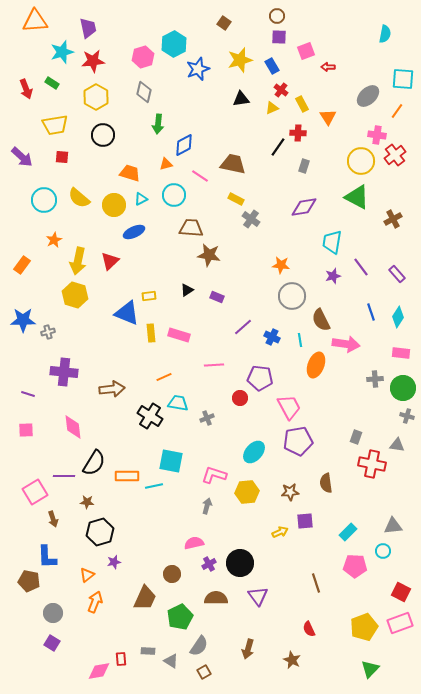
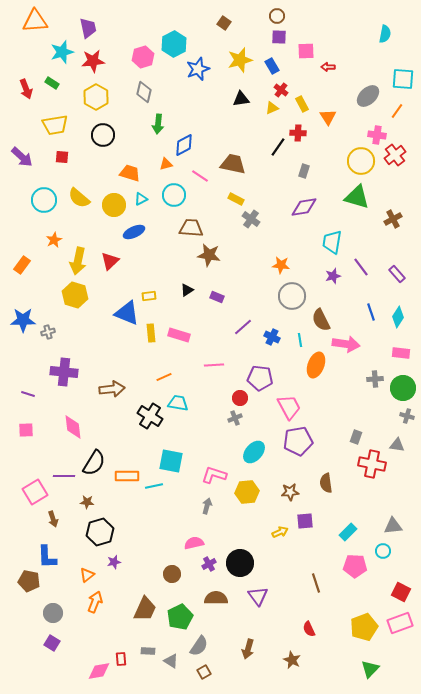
pink square at (306, 51): rotated 18 degrees clockwise
gray rectangle at (304, 166): moved 5 px down
green triangle at (357, 197): rotated 12 degrees counterclockwise
gray cross at (207, 418): moved 28 px right
brown trapezoid at (145, 598): moved 11 px down
